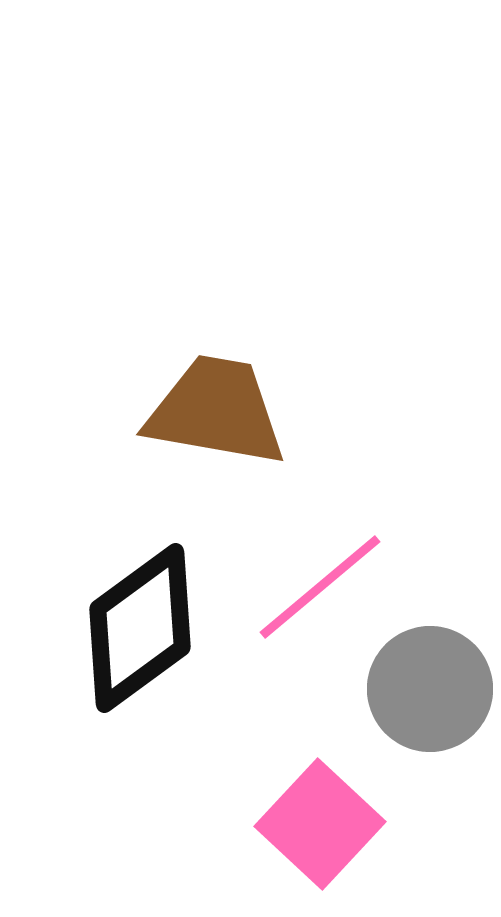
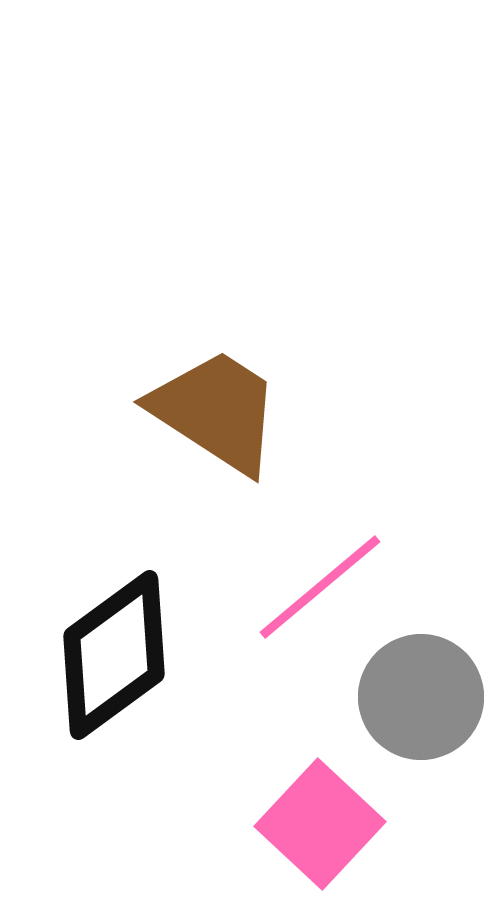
brown trapezoid: rotated 23 degrees clockwise
black diamond: moved 26 px left, 27 px down
gray circle: moved 9 px left, 8 px down
